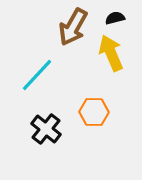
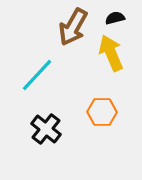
orange hexagon: moved 8 px right
